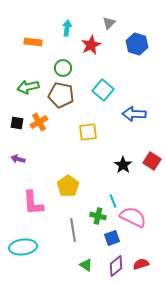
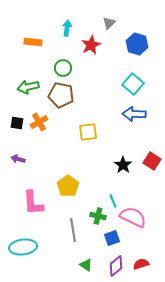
cyan square: moved 30 px right, 6 px up
